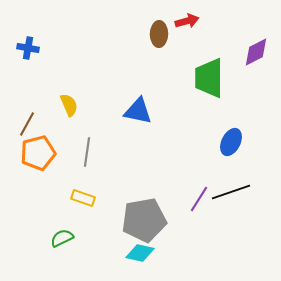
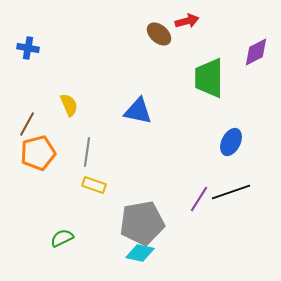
brown ellipse: rotated 50 degrees counterclockwise
yellow rectangle: moved 11 px right, 13 px up
gray pentagon: moved 2 px left, 3 px down
